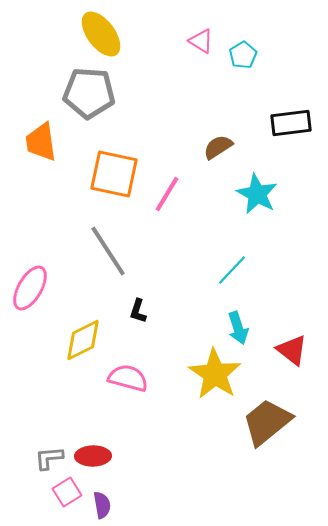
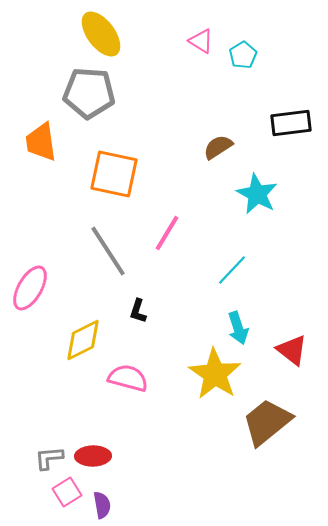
pink line: moved 39 px down
